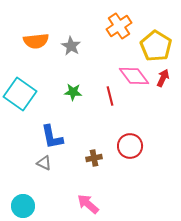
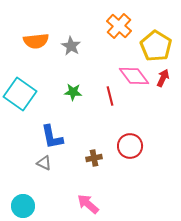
orange cross: rotated 15 degrees counterclockwise
